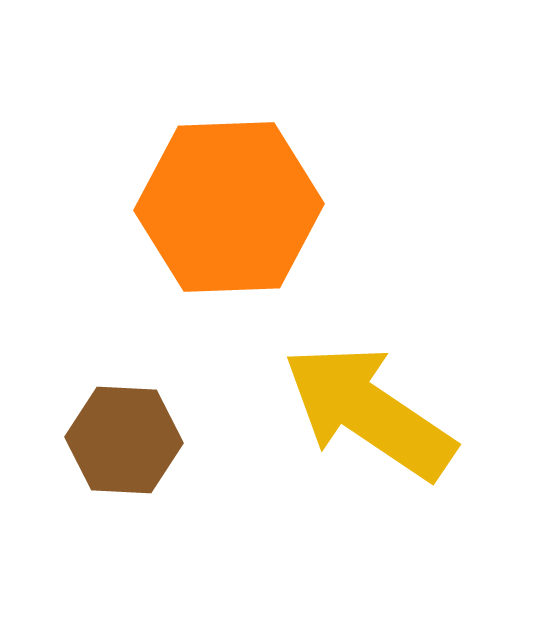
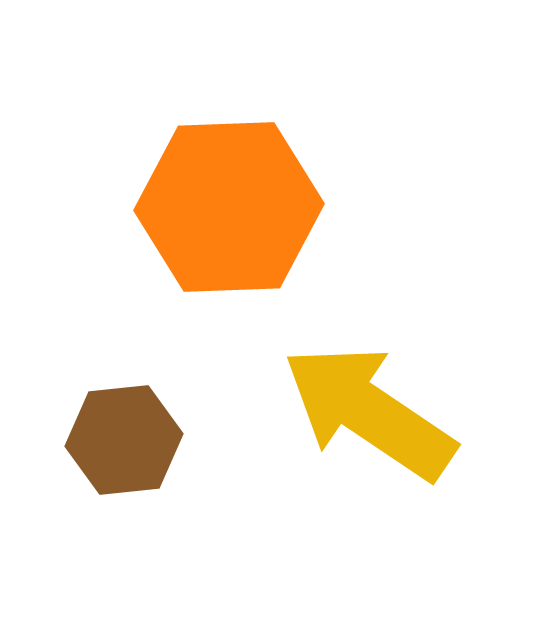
brown hexagon: rotated 9 degrees counterclockwise
